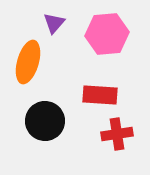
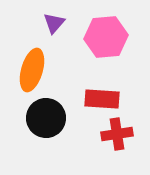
pink hexagon: moved 1 px left, 3 px down
orange ellipse: moved 4 px right, 8 px down
red rectangle: moved 2 px right, 4 px down
black circle: moved 1 px right, 3 px up
